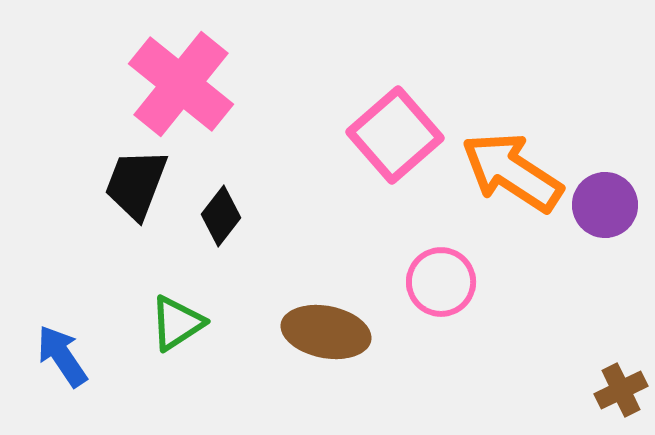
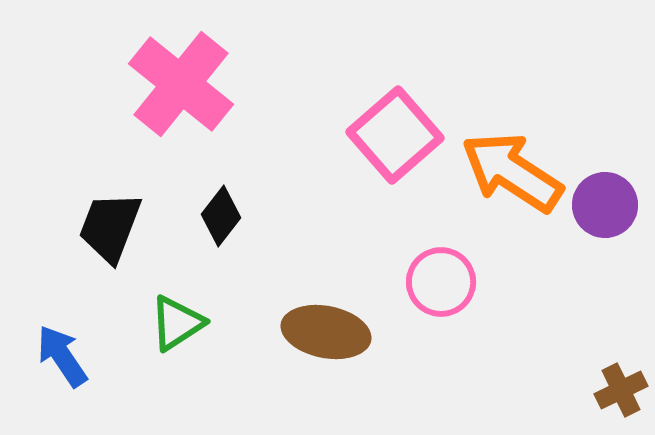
black trapezoid: moved 26 px left, 43 px down
